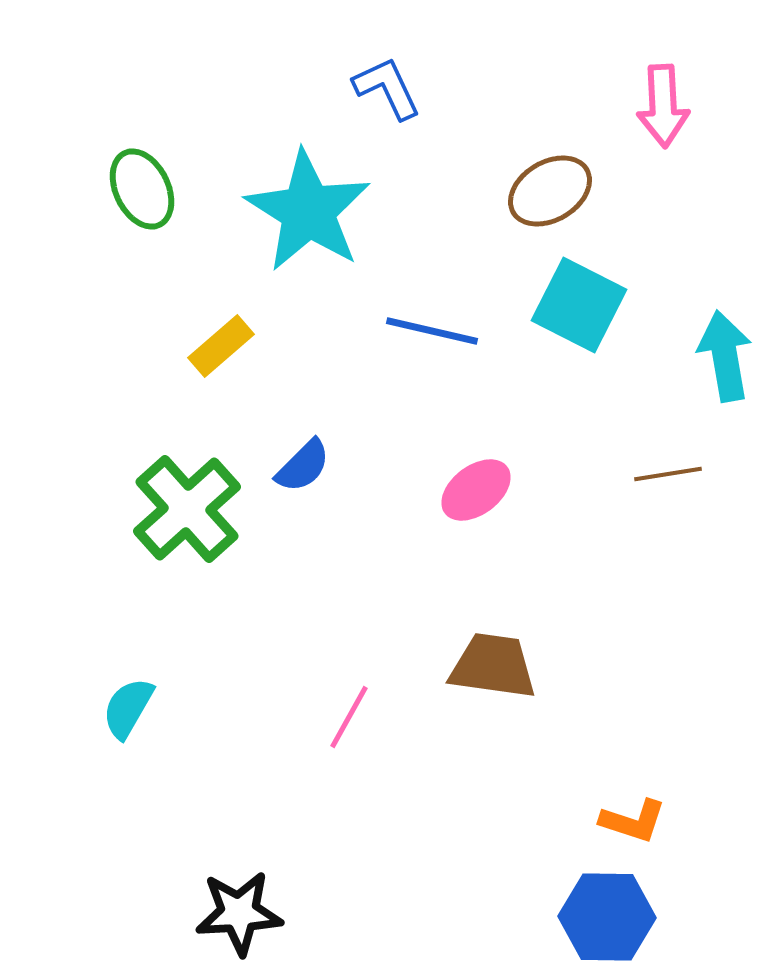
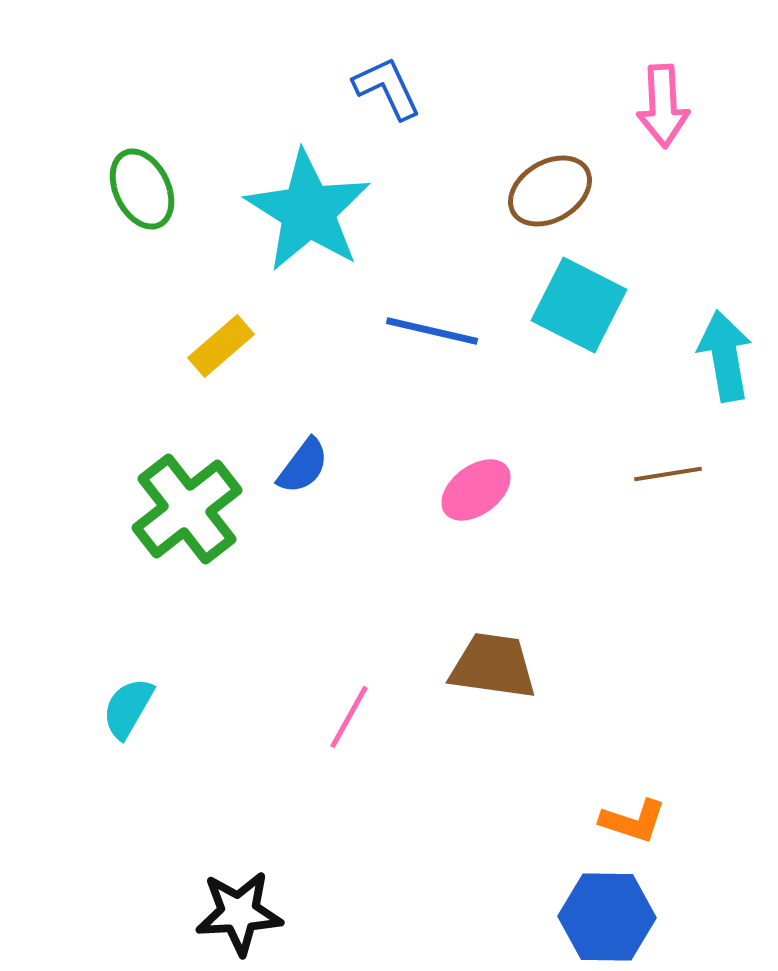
blue semicircle: rotated 8 degrees counterclockwise
green cross: rotated 4 degrees clockwise
